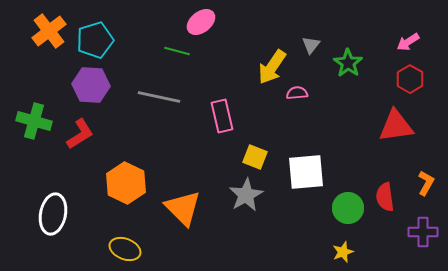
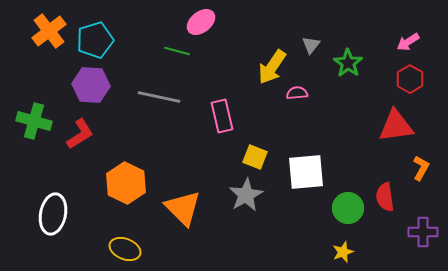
orange L-shape: moved 5 px left, 15 px up
